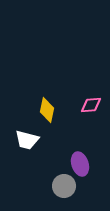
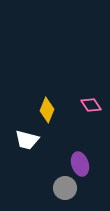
pink diamond: rotated 60 degrees clockwise
yellow diamond: rotated 10 degrees clockwise
gray circle: moved 1 px right, 2 px down
